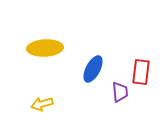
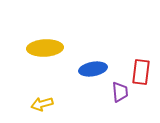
blue ellipse: rotated 52 degrees clockwise
